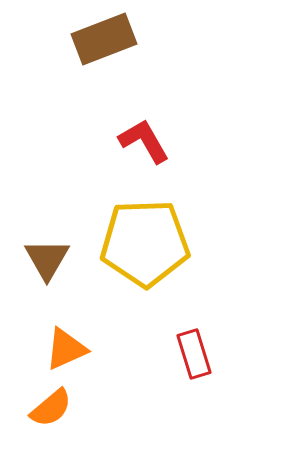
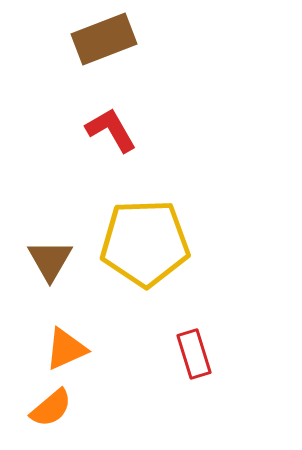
red L-shape: moved 33 px left, 11 px up
brown triangle: moved 3 px right, 1 px down
